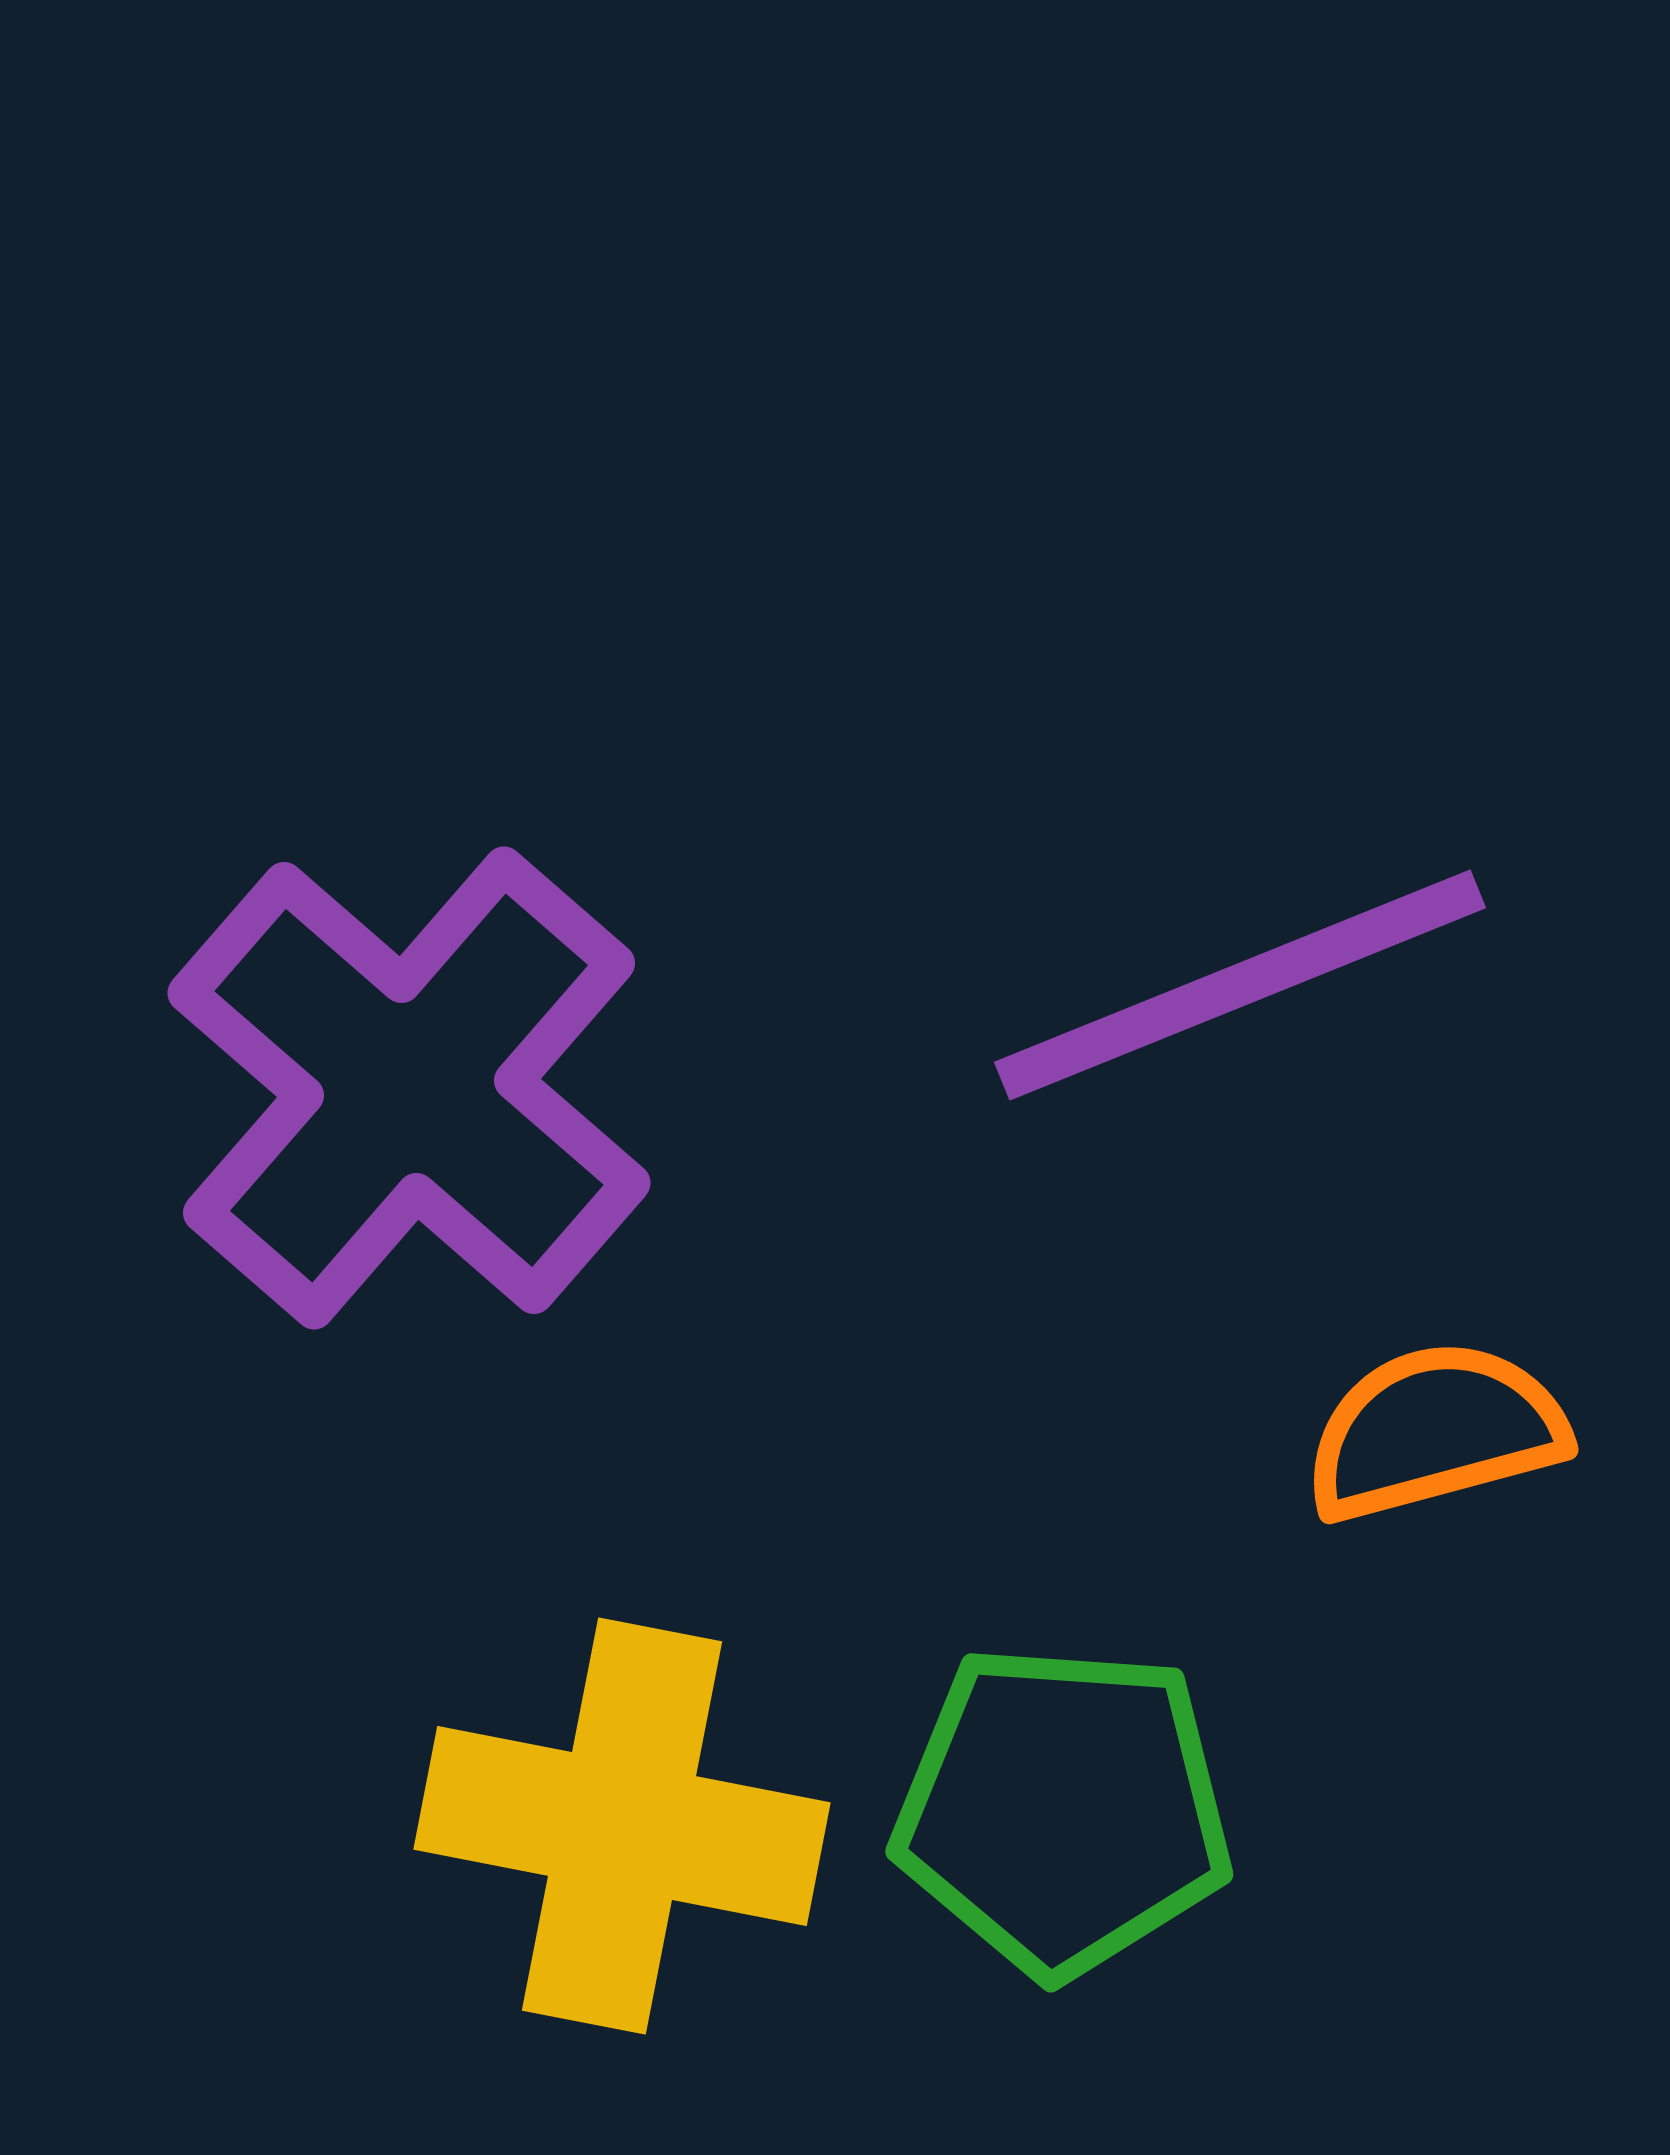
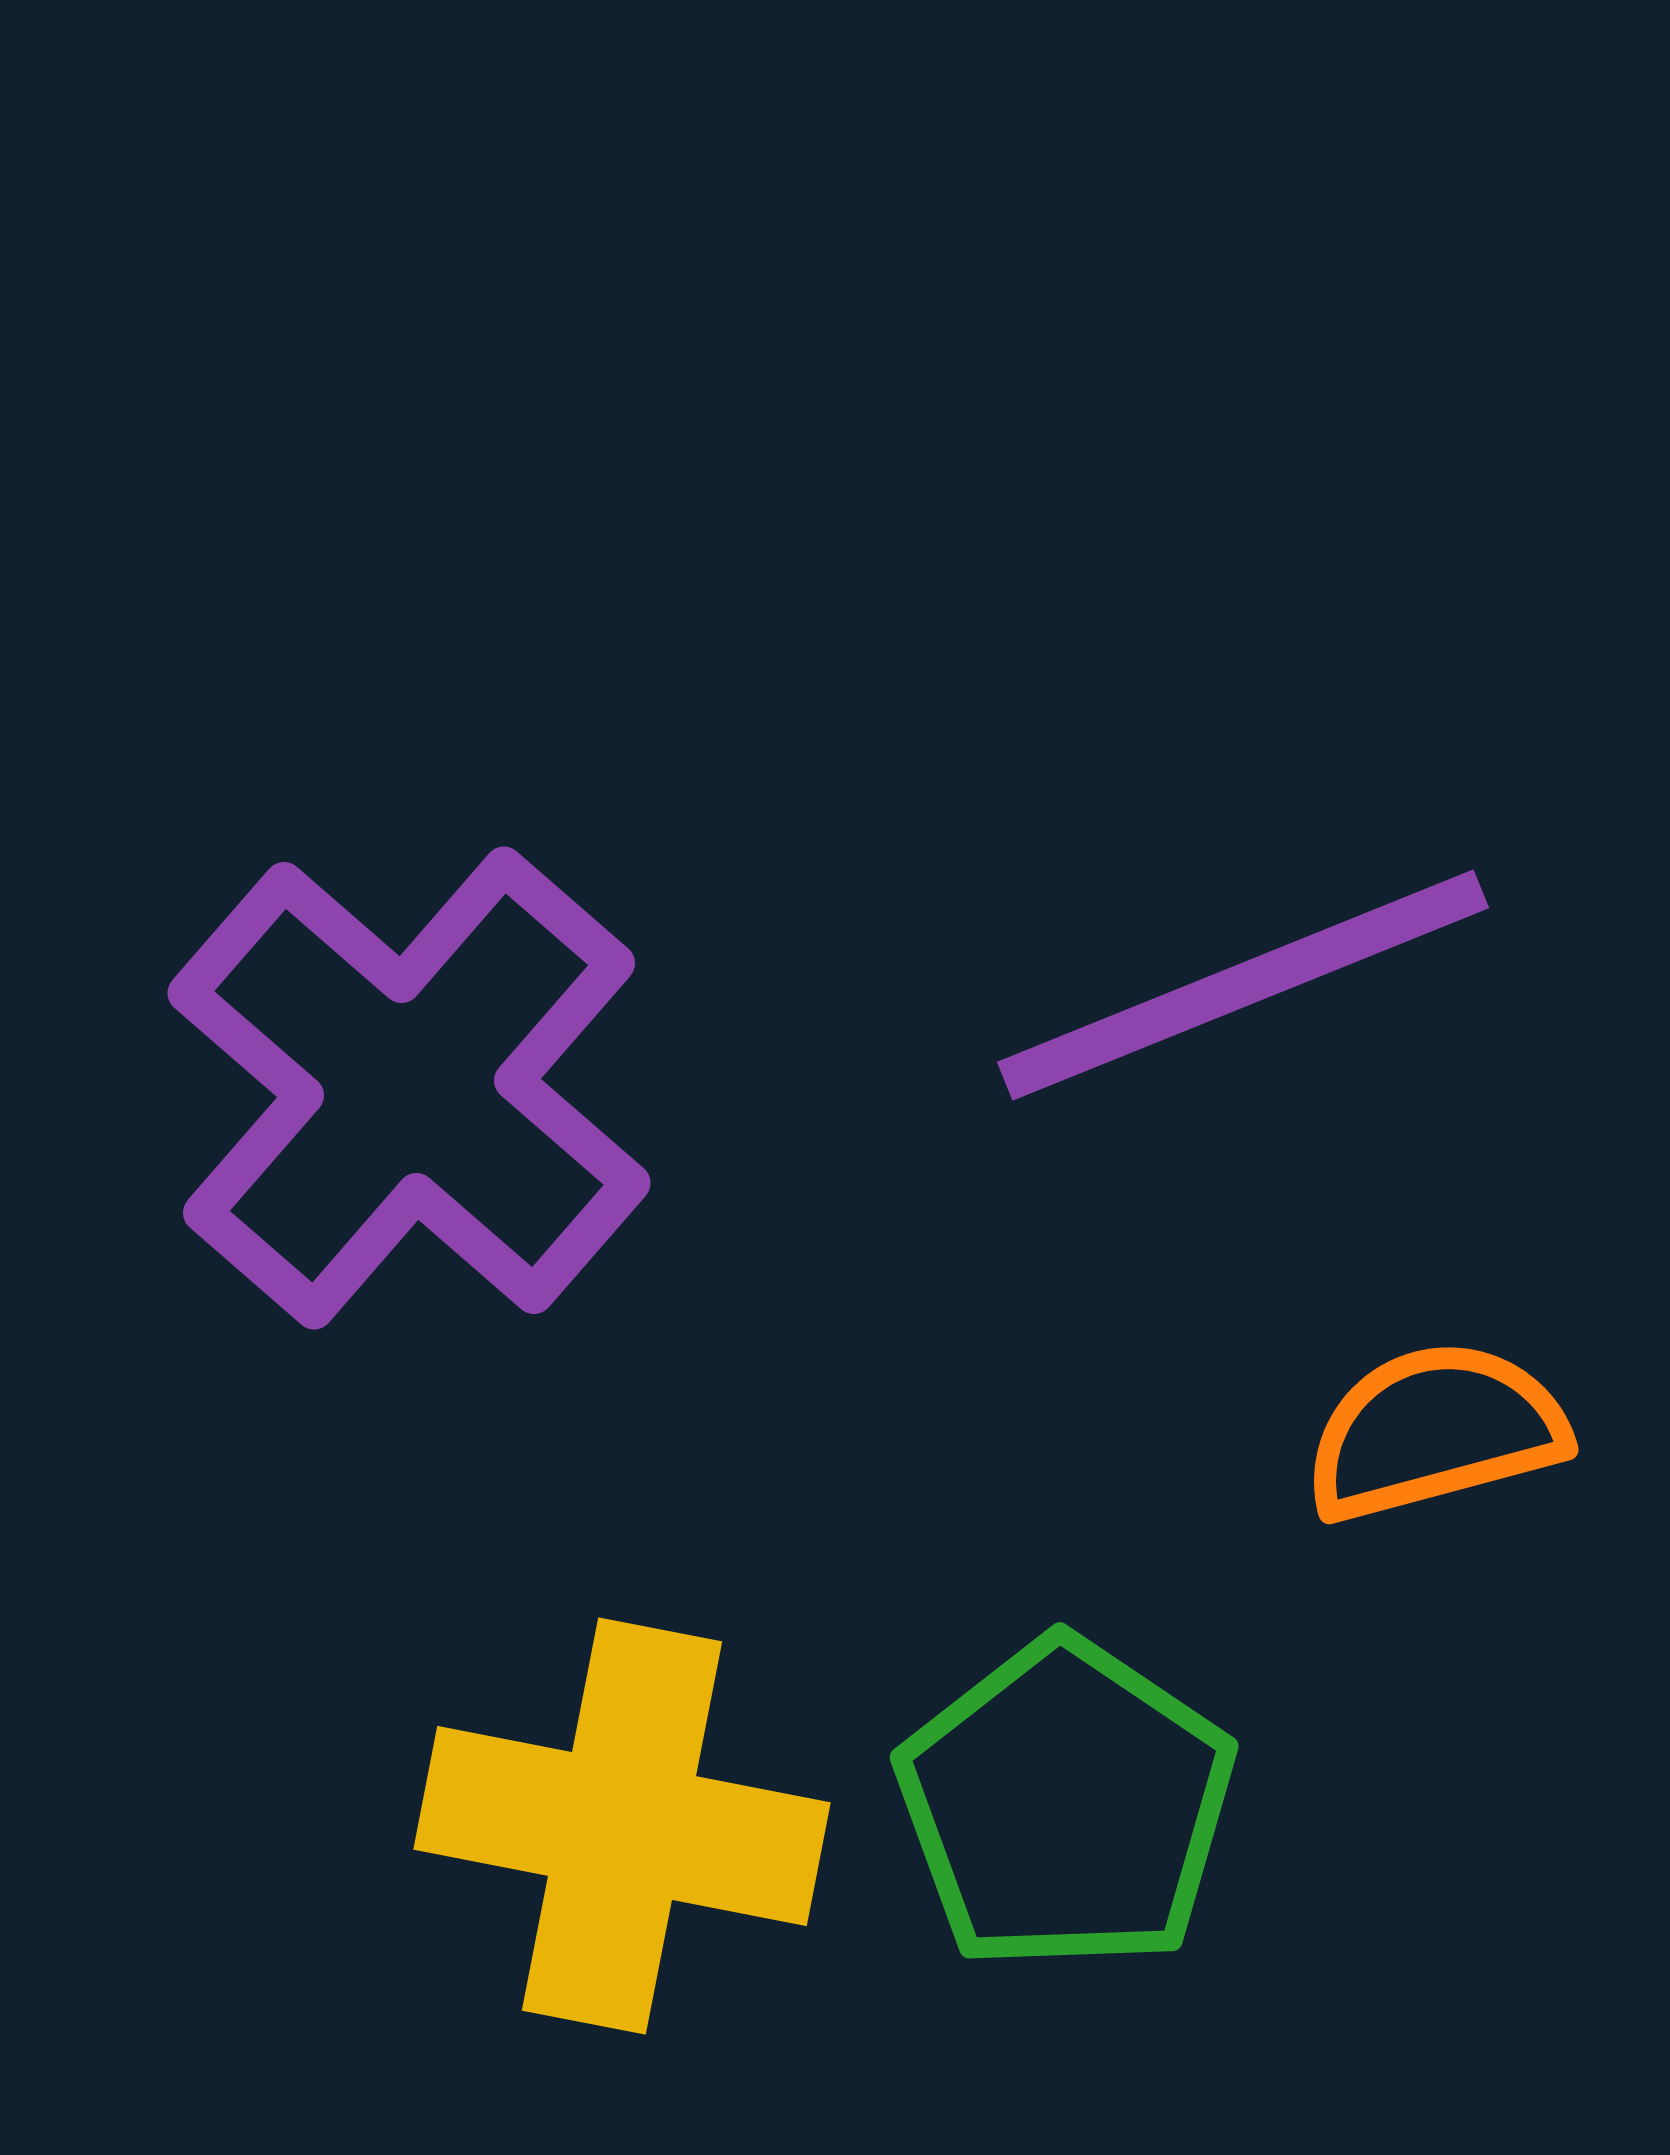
purple line: moved 3 px right
green pentagon: moved 3 px right, 5 px up; rotated 30 degrees clockwise
